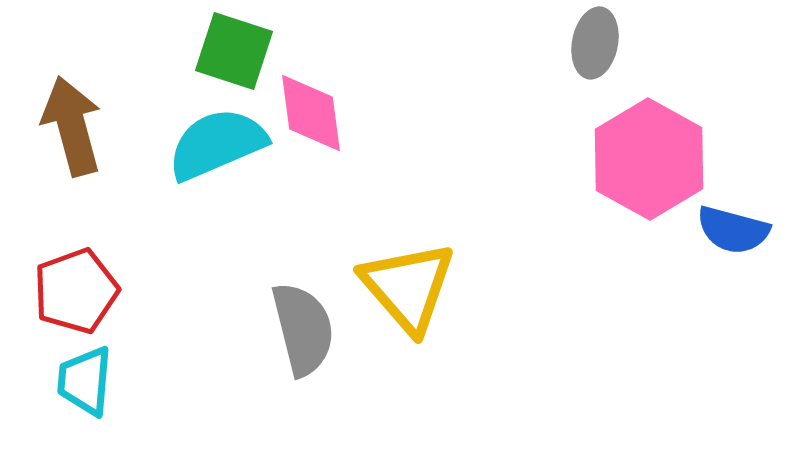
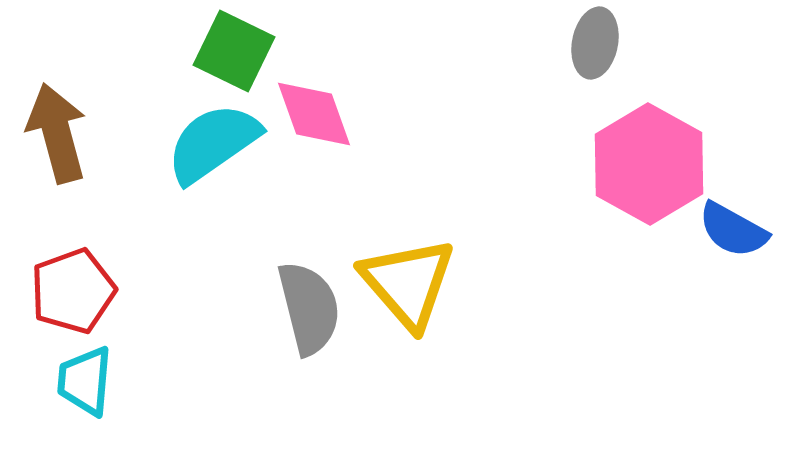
green square: rotated 8 degrees clockwise
pink diamond: moved 3 px right, 1 px down; rotated 12 degrees counterclockwise
brown arrow: moved 15 px left, 7 px down
cyan semicircle: moved 4 px left, 1 px up; rotated 12 degrees counterclockwise
pink hexagon: moved 5 px down
blue semicircle: rotated 14 degrees clockwise
yellow triangle: moved 4 px up
red pentagon: moved 3 px left
gray semicircle: moved 6 px right, 21 px up
